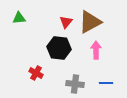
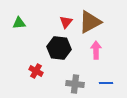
green triangle: moved 5 px down
red cross: moved 2 px up
